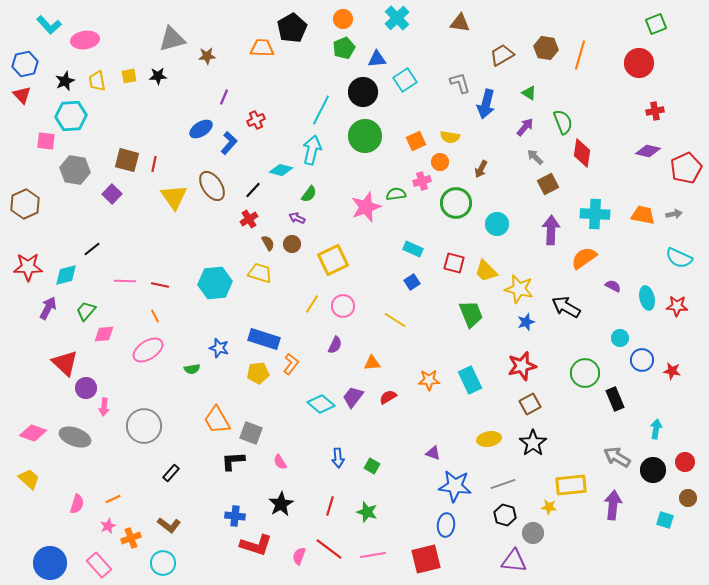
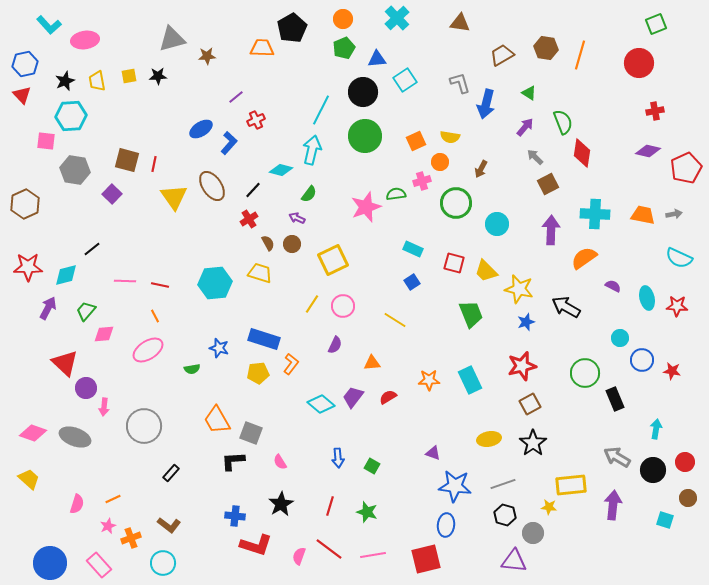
purple line at (224, 97): moved 12 px right; rotated 28 degrees clockwise
